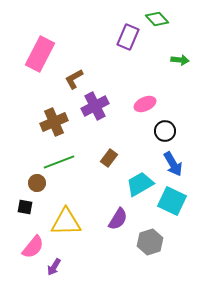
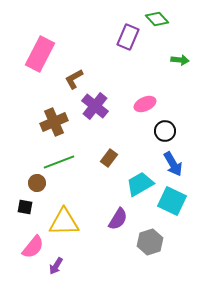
purple cross: rotated 24 degrees counterclockwise
yellow triangle: moved 2 px left
purple arrow: moved 2 px right, 1 px up
